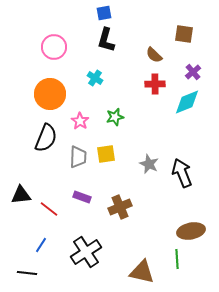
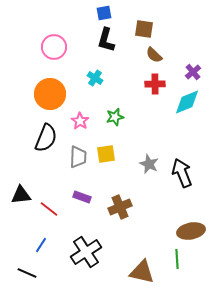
brown square: moved 40 px left, 5 px up
black line: rotated 18 degrees clockwise
